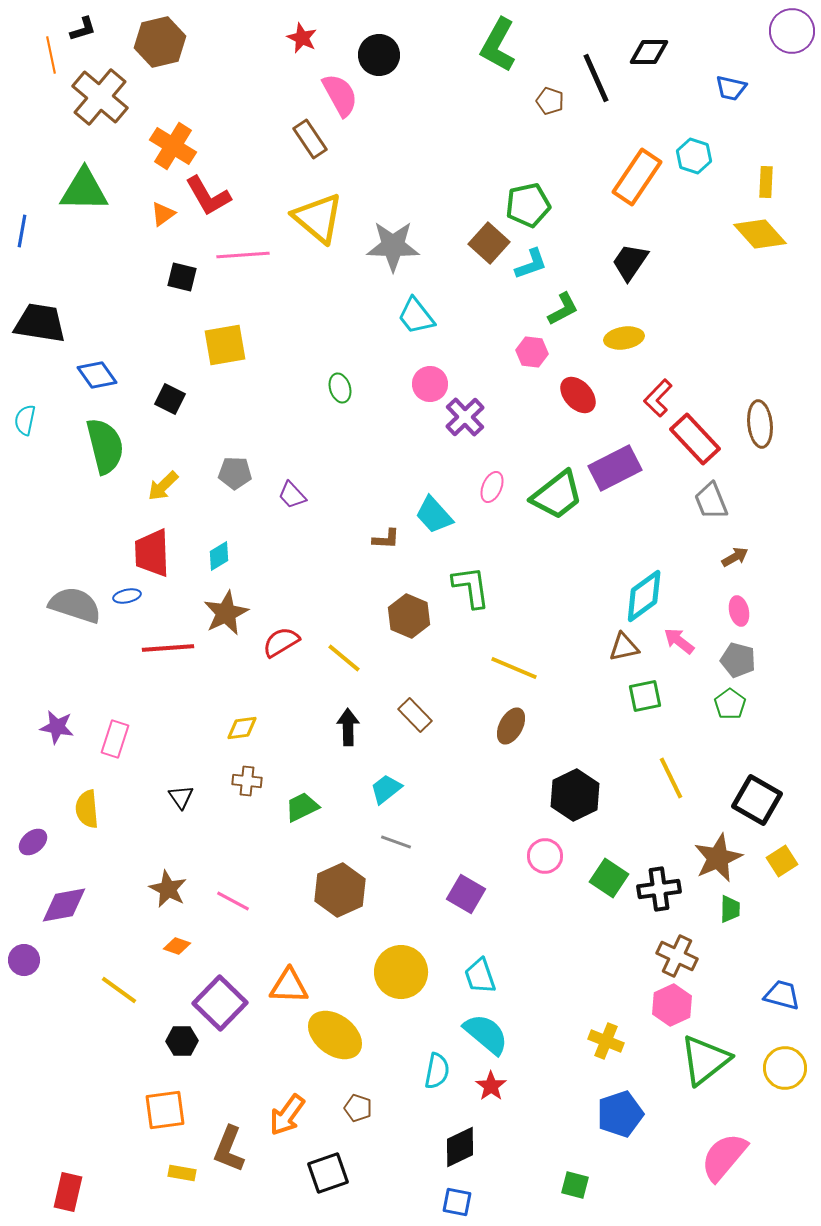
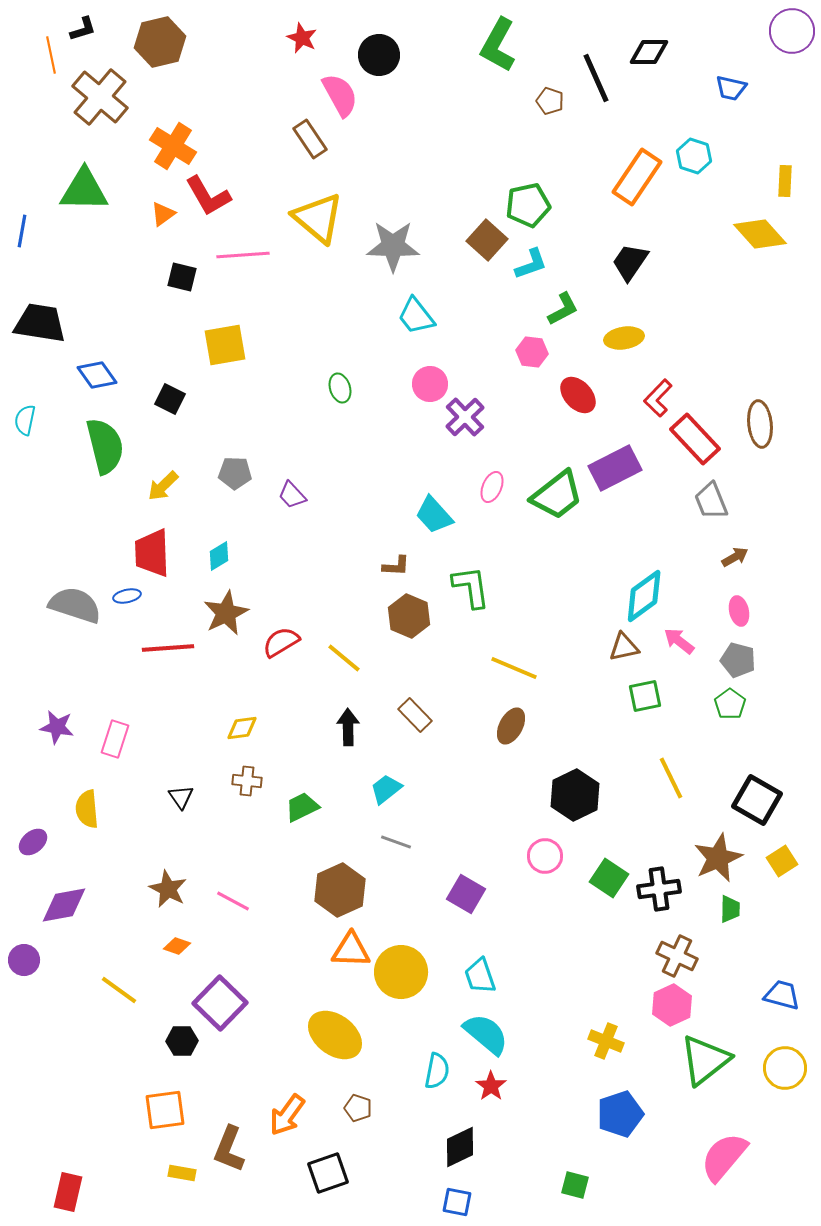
yellow rectangle at (766, 182): moved 19 px right, 1 px up
brown square at (489, 243): moved 2 px left, 3 px up
brown L-shape at (386, 539): moved 10 px right, 27 px down
orange triangle at (289, 986): moved 62 px right, 36 px up
